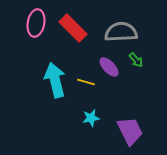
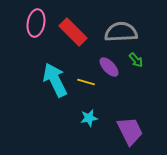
red rectangle: moved 4 px down
cyan arrow: rotated 12 degrees counterclockwise
cyan star: moved 2 px left
